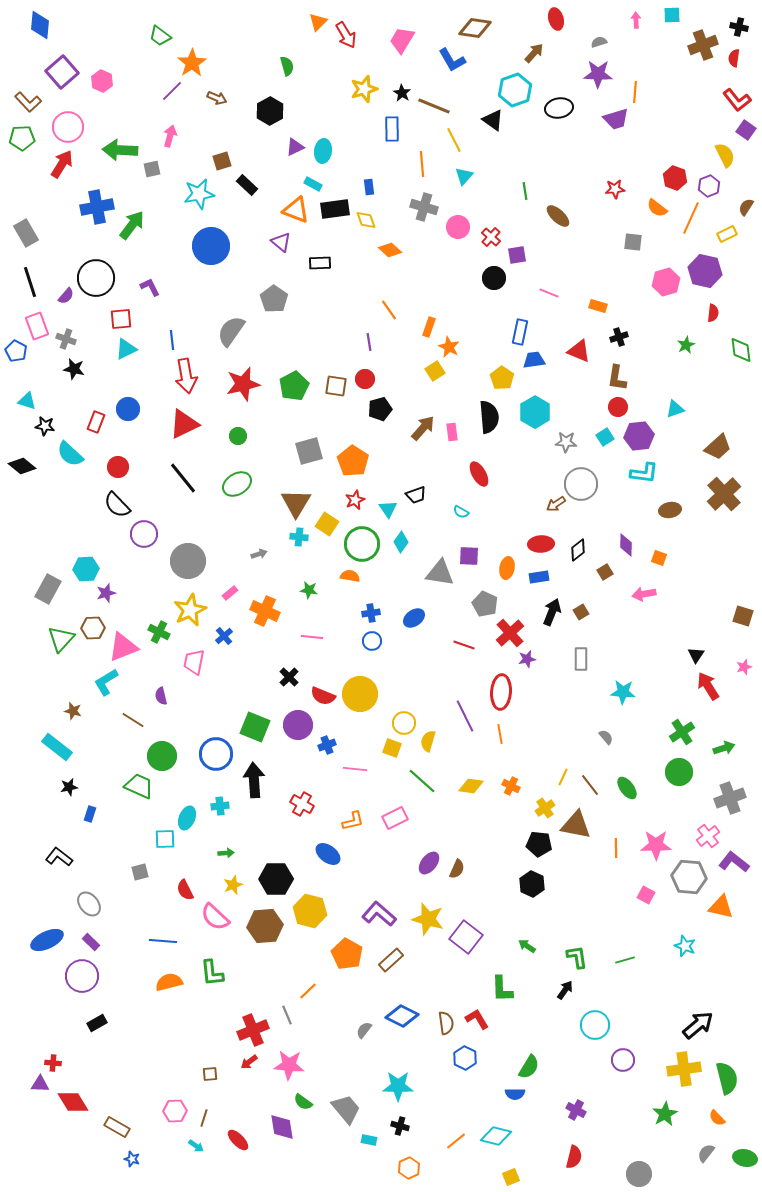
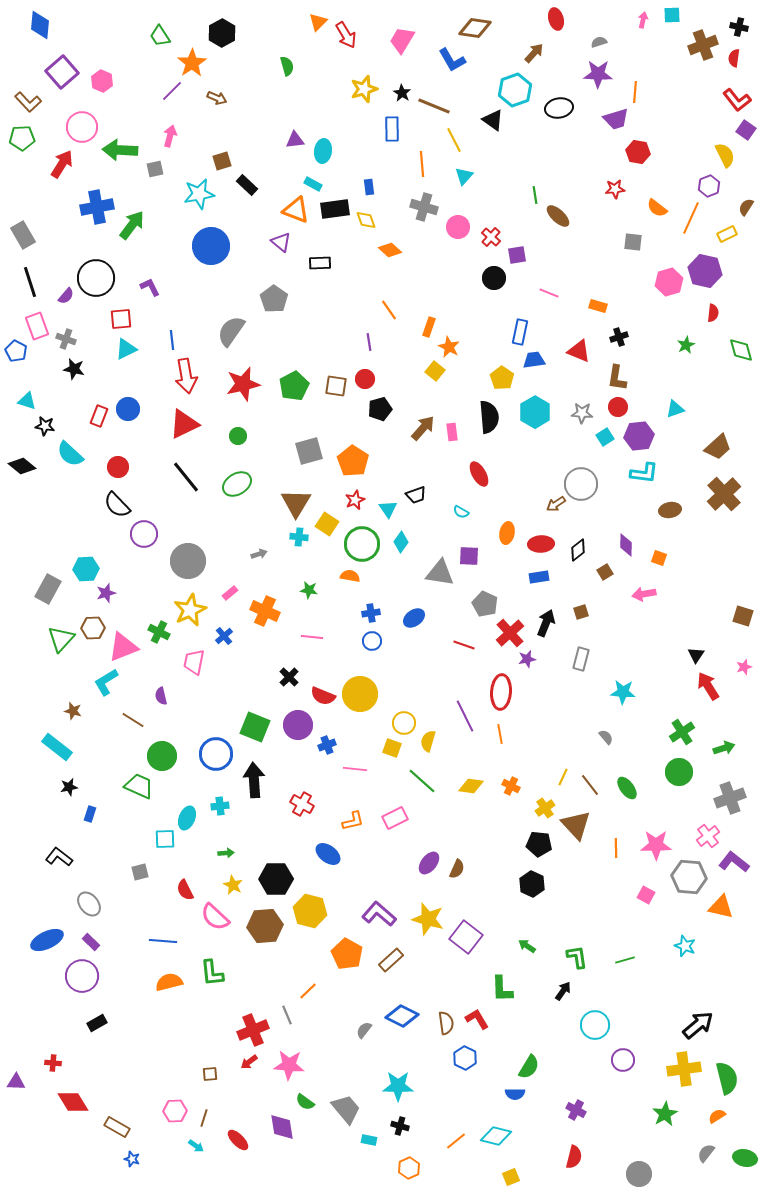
pink arrow at (636, 20): moved 7 px right; rotated 14 degrees clockwise
green trapezoid at (160, 36): rotated 20 degrees clockwise
black hexagon at (270, 111): moved 48 px left, 78 px up
pink circle at (68, 127): moved 14 px right
purple triangle at (295, 147): moved 7 px up; rotated 18 degrees clockwise
gray square at (152, 169): moved 3 px right
red hexagon at (675, 178): moved 37 px left, 26 px up; rotated 10 degrees counterclockwise
green line at (525, 191): moved 10 px right, 4 px down
gray rectangle at (26, 233): moved 3 px left, 2 px down
pink hexagon at (666, 282): moved 3 px right
green diamond at (741, 350): rotated 8 degrees counterclockwise
yellow square at (435, 371): rotated 18 degrees counterclockwise
red rectangle at (96, 422): moved 3 px right, 6 px up
gray star at (566, 442): moved 16 px right, 29 px up
black line at (183, 478): moved 3 px right, 1 px up
orange ellipse at (507, 568): moved 35 px up
black arrow at (552, 612): moved 6 px left, 11 px down
brown square at (581, 612): rotated 14 degrees clockwise
gray rectangle at (581, 659): rotated 15 degrees clockwise
brown triangle at (576, 825): rotated 36 degrees clockwise
yellow star at (233, 885): rotated 24 degrees counterclockwise
black arrow at (565, 990): moved 2 px left, 1 px down
purple triangle at (40, 1084): moved 24 px left, 2 px up
green semicircle at (303, 1102): moved 2 px right
orange semicircle at (717, 1118): moved 2 px up; rotated 102 degrees clockwise
